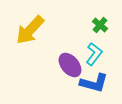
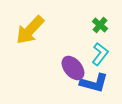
cyan L-shape: moved 6 px right
purple ellipse: moved 3 px right, 3 px down
